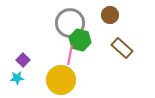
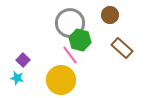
pink line: rotated 48 degrees counterclockwise
cyan star: rotated 16 degrees clockwise
